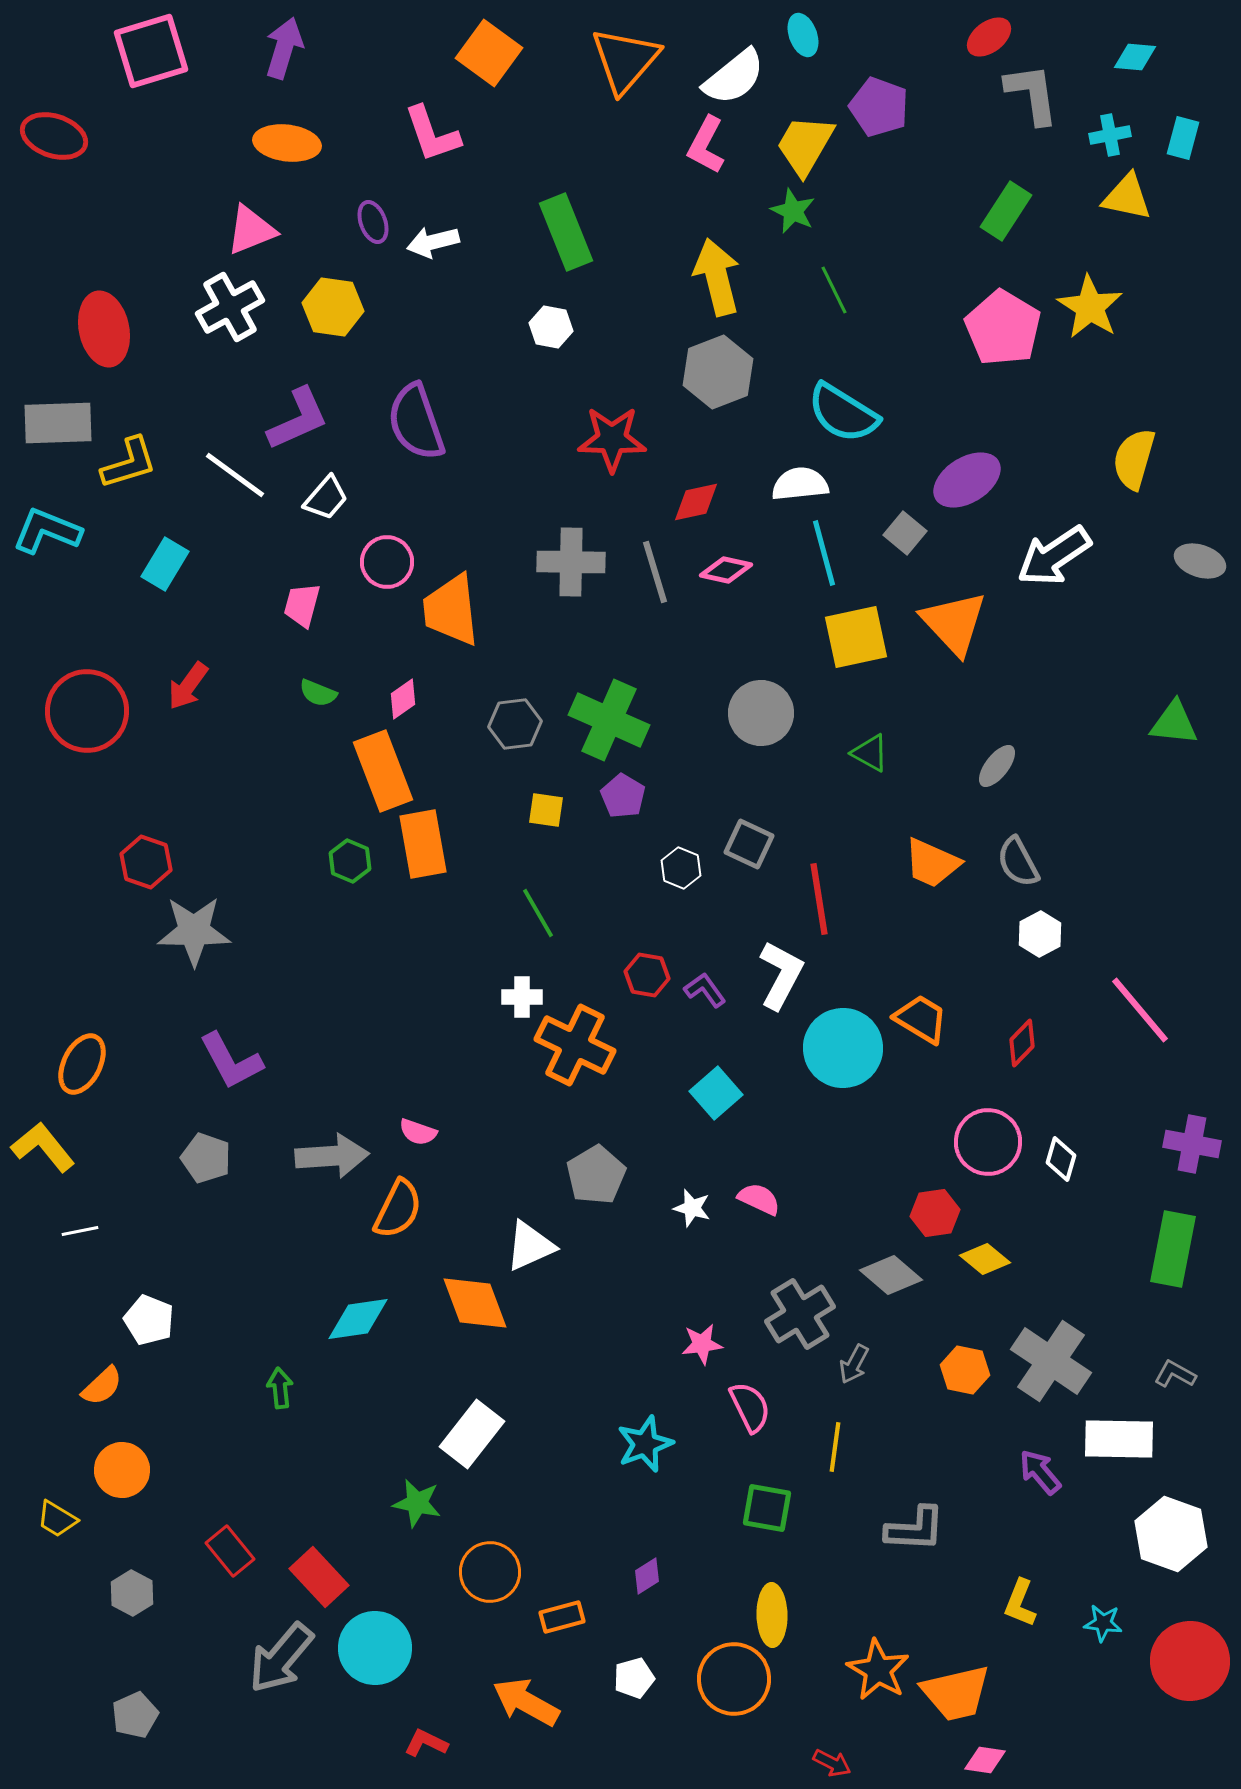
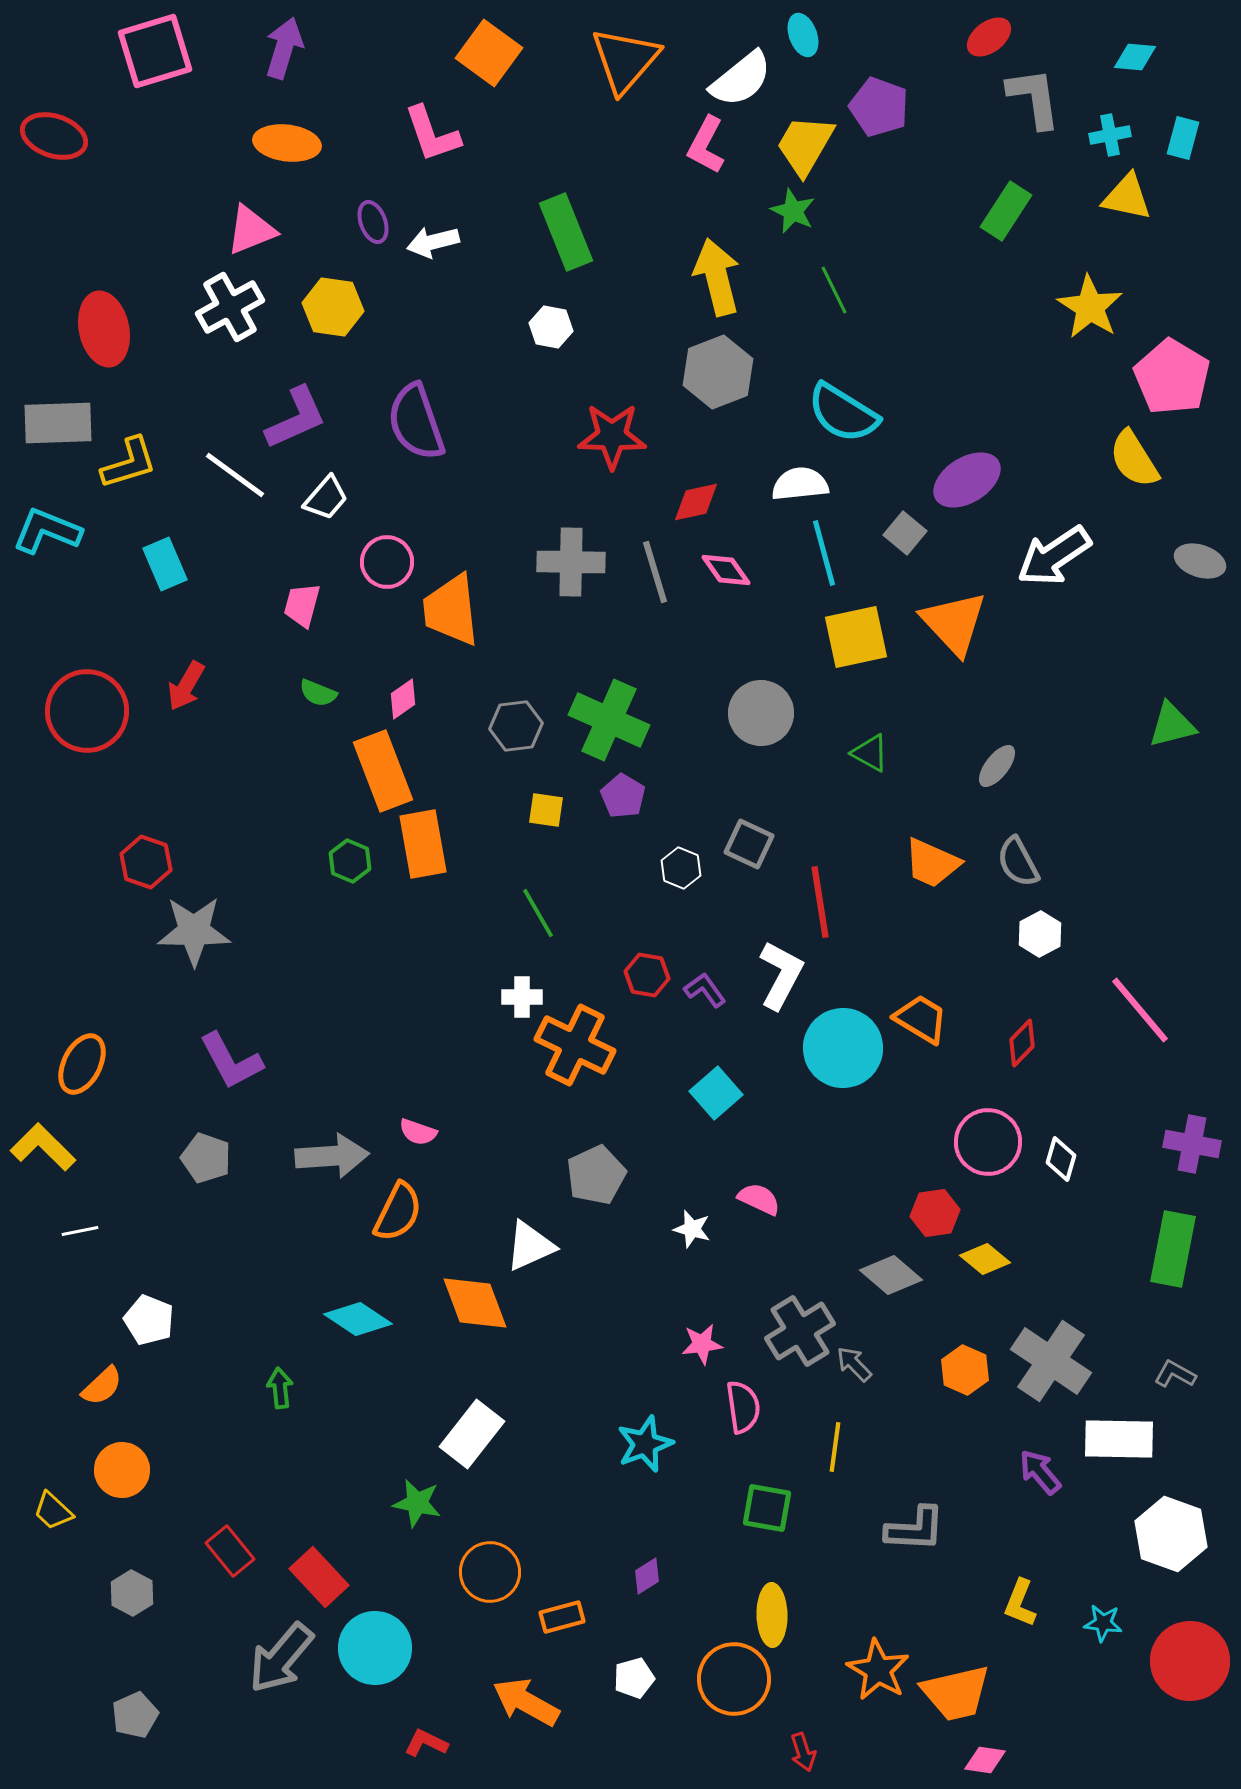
pink square at (151, 51): moved 4 px right
white semicircle at (734, 77): moved 7 px right, 2 px down
gray L-shape at (1032, 94): moved 2 px right, 4 px down
pink pentagon at (1003, 328): moved 169 px right, 49 px down
purple L-shape at (298, 419): moved 2 px left, 1 px up
red star at (612, 439): moved 3 px up
yellow semicircle at (1134, 459): rotated 48 degrees counterclockwise
cyan rectangle at (165, 564): rotated 54 degrees counterclockwise
pink diamond at (726, 570): rotated 42 degrees clockwise
red arrow at (188, 686): moved 2 px left; rotated 6 degrees counterclockwise
green triangle at (1174, 723): moved 2 px left, 2 px down; rotated 20 degrees counterclockwise
gray hexagon at (515, 724): moved 1 px right, 2 px down
red line at (819, 899): moved 1 px right, 3 px down
yellow L-shape at (43, 1147): rotated 6 degrees counterclockwise
gray pentagon at (596, 1175): rotated 6 degrees clockwise
white star at (692, 1208): moved 21 px down
orange semicircle at (398, 1209): moved 3 px down
gray cross at (800, 1314): moved 17 px down
cyan diamond at (358, 1319): rotated 42 degrees clockwise
gray arrow at (854, 1364): rotated 108 degrees clockwise
orange hexagon at (965, 1370): rotated 12 degrees clockwise
pink semicircle at (750, 1407): moved 7 px left; rotated 18 degrees clockwise
yellow trapezoid at (57, 1519): moved 4 px left, 8 px up; rotated 12 degrees clockwise
red arrow at (832, 1763): moved 29 px left, 11 px up; rotated 45 degrees clockwise
